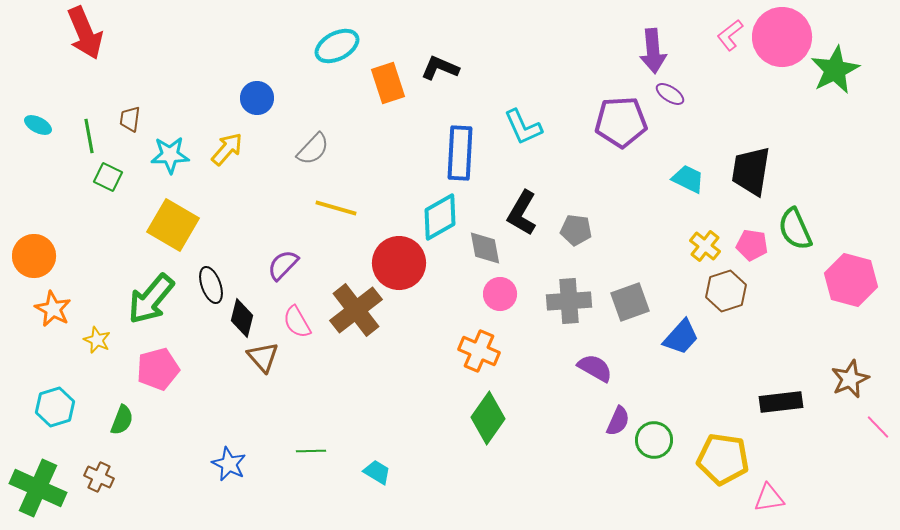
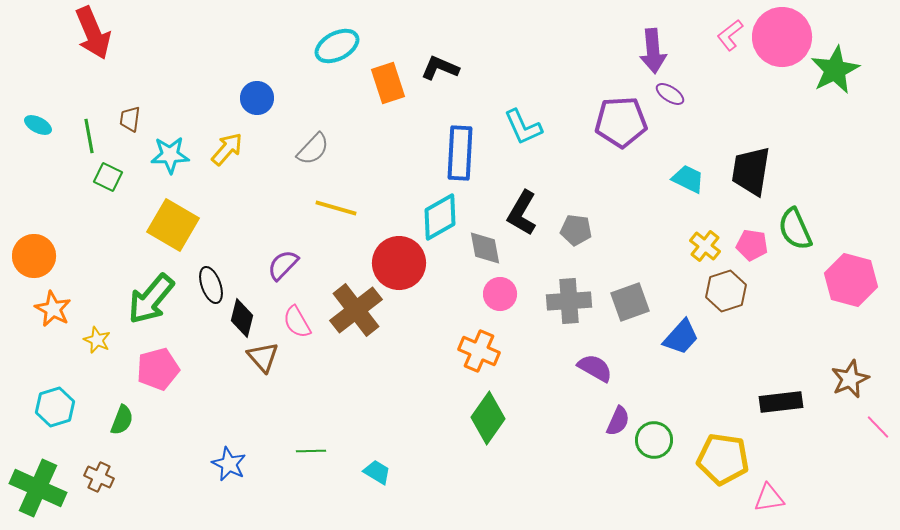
red arrow at (85, 33): moved 8 px right
